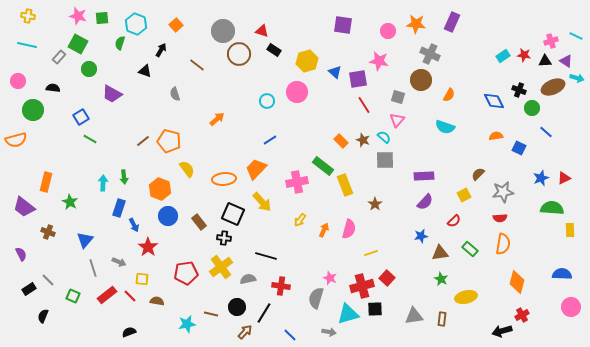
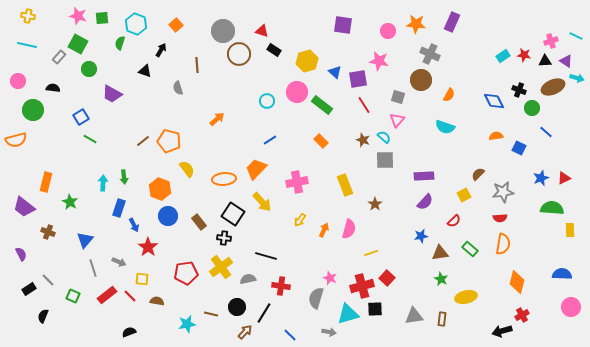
brown line at (197, 65): rotated 49 degrees clockwise
gray semicircle at (175, 94): moved 3 px right, 6 px up
orange rectangle at (341, 141): moved 20 px left
green rectangle at (323, 166): moved 1 px left, 61 px up
black square at (233, 214): rotated 10 degrees clockwise
